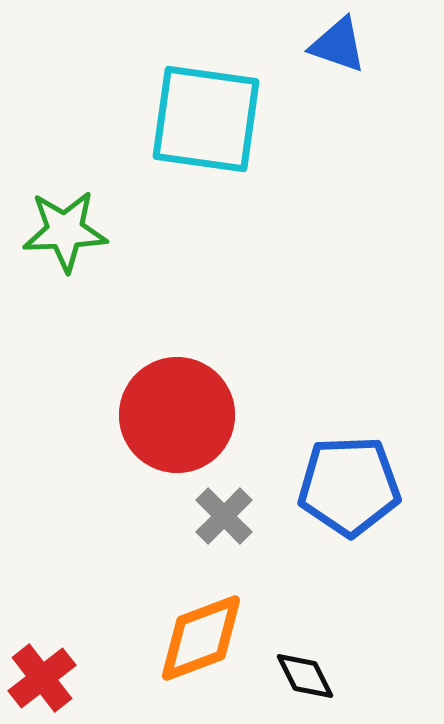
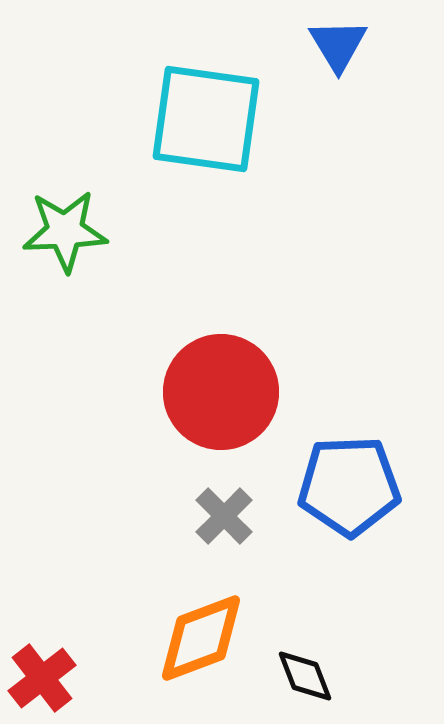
blue triangle: rotated 40 degrees clockwise
red circle: moved 44 px right, 23 px up
black diamond: rotated 6 degrees clockwise
